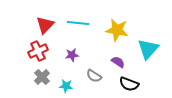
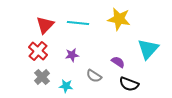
yellow star: moved 2 px right, 11 px up
red cross: rotated 24 degrees counterclockwise
